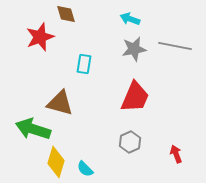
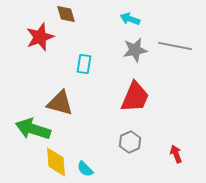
gray star: moved 1 px right, 1 px down
yellow diamond: rotated 20 degrees counterclockwise
